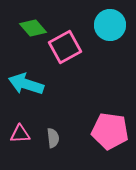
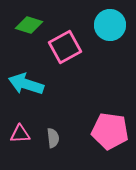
green diamond: moved 4 px left, 3 px up; rotated 32 degrees counterclockwise
